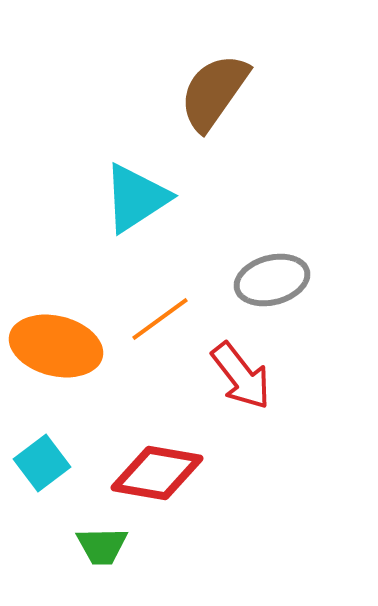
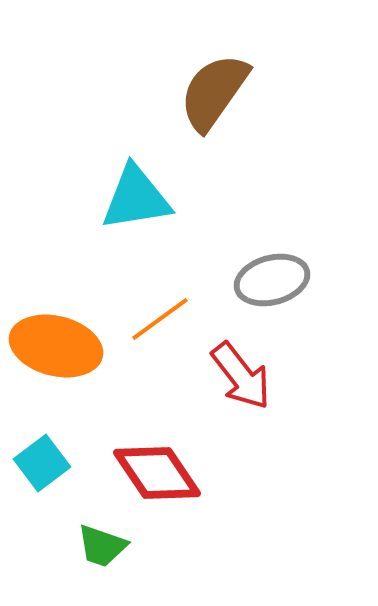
cyan triangle: rotated 24 degrees clockwise
red diamond: rotated 46 degrees clockwise
green trapezoid: rotated 20 degrees clockwise
